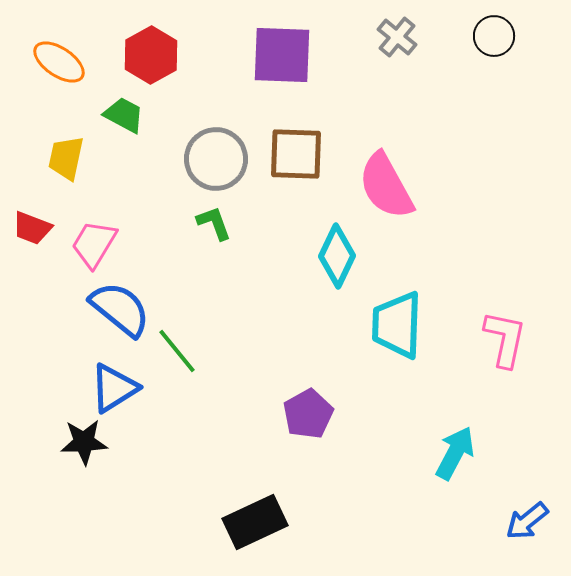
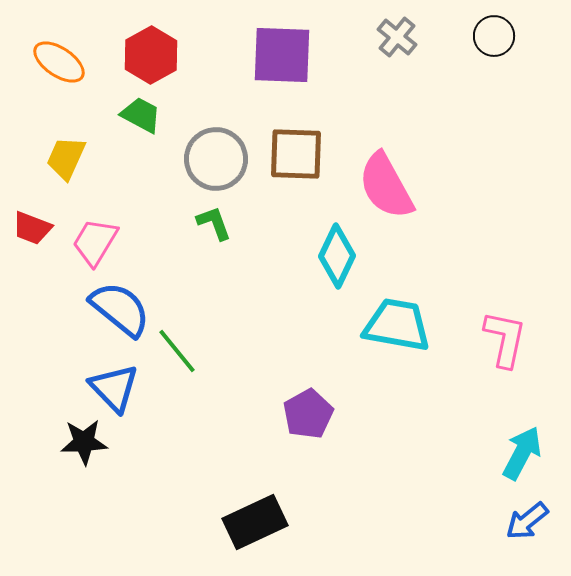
green trapezoid: moved 17 px right
yellow trapezoid: rotated 12 degrees clockwise
pink trapezoid: moved 1 px right, 2 px up
cyan trapezoid: rotated 98 degrees clockwise
blue triangle: rotated 42 degrees counterclockwise
cyan arrow: moved 67 px right
